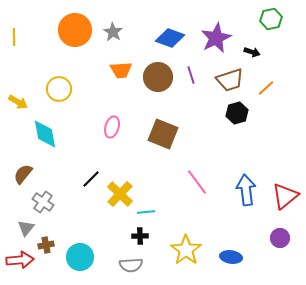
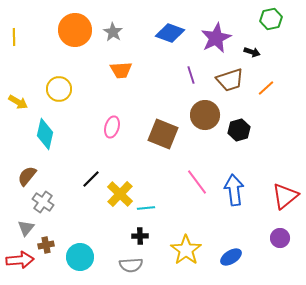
blue diamond: moved 5 px up
brown circle: moved 47 px right, 38 px down
black hexagon: moved 2 px right, 17 px down
cyan diamond: rotated 24 degrees clockwise
brown semicircle: moved 4 px right, 2 px down
blue arrow: moved 12 px left
cyan line: moved 4 px up
blue ellipse: rotated 40 degrees counterclockwise
